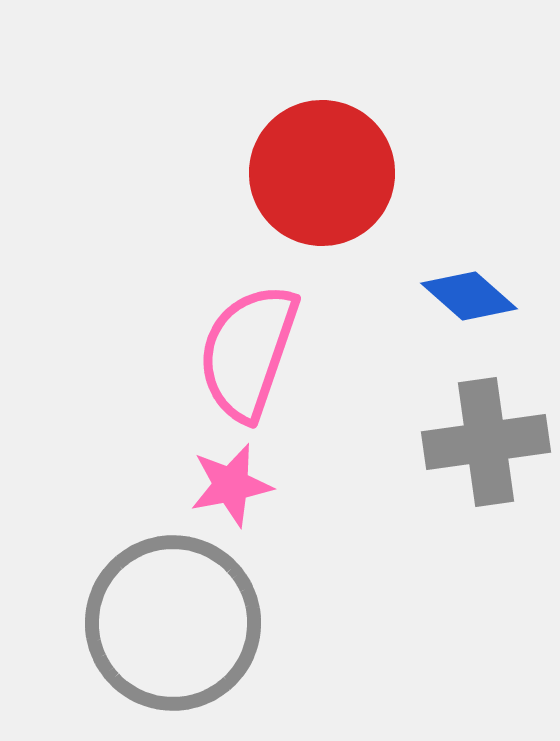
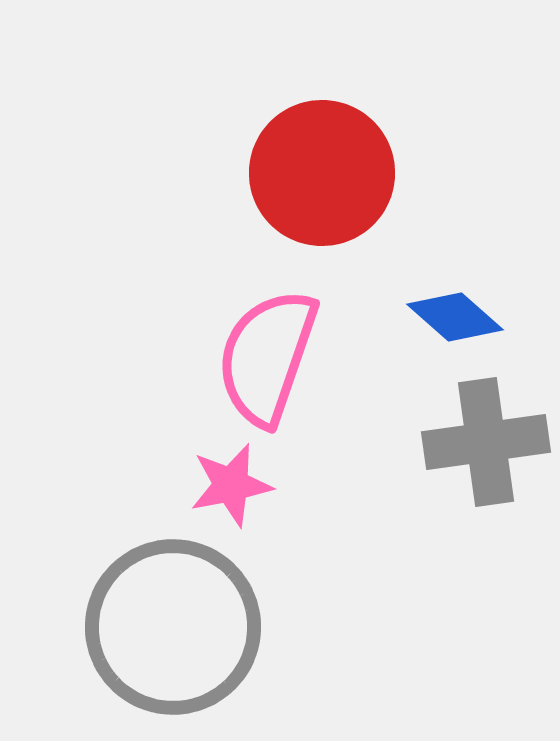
blue diamond: moved 14 px left, 21 px down
pink semicircle: moved 19 px right, 5 px down
gray circle: moved 4 px down
